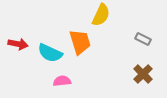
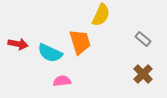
gray rectangle: rotated 14 degrees clockwise
